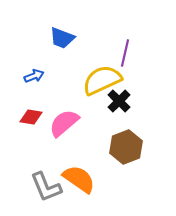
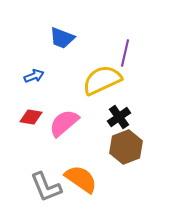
black cross: moved 16 px down; rotated 10 degrees clockwise
orange semicircle: moved 2 px right
